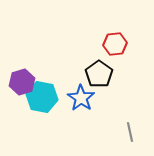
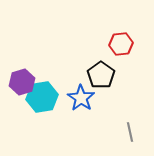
red hexagon: moved 6 px right
black pentagon: moved 2 px right, 1 px down
cyan hexagon: rotated 20 degrees counterclockwise
